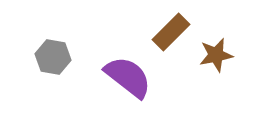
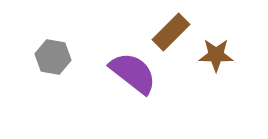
brown star: rotated 12 degrees clockwise
purple semicircle: moved 5 px right, 4 px up
